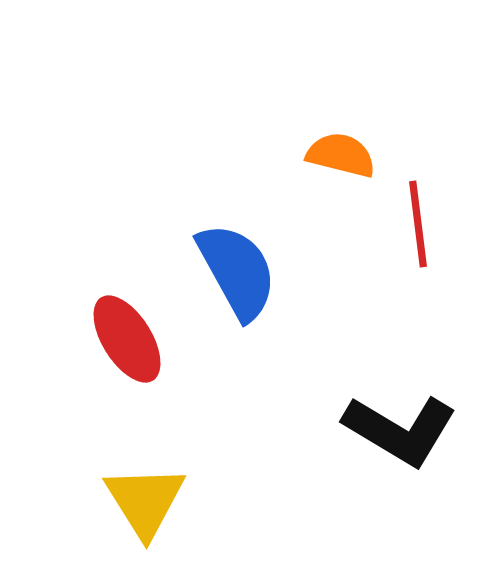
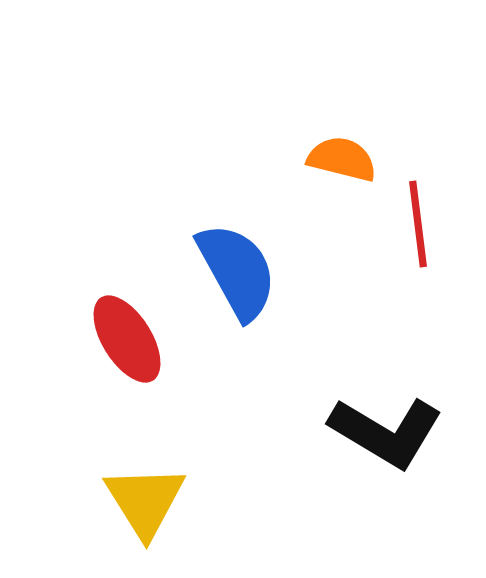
orange semicircle: moved 1 px right, 4 px down
black L-shape: moved 14 px left, 2 px down
